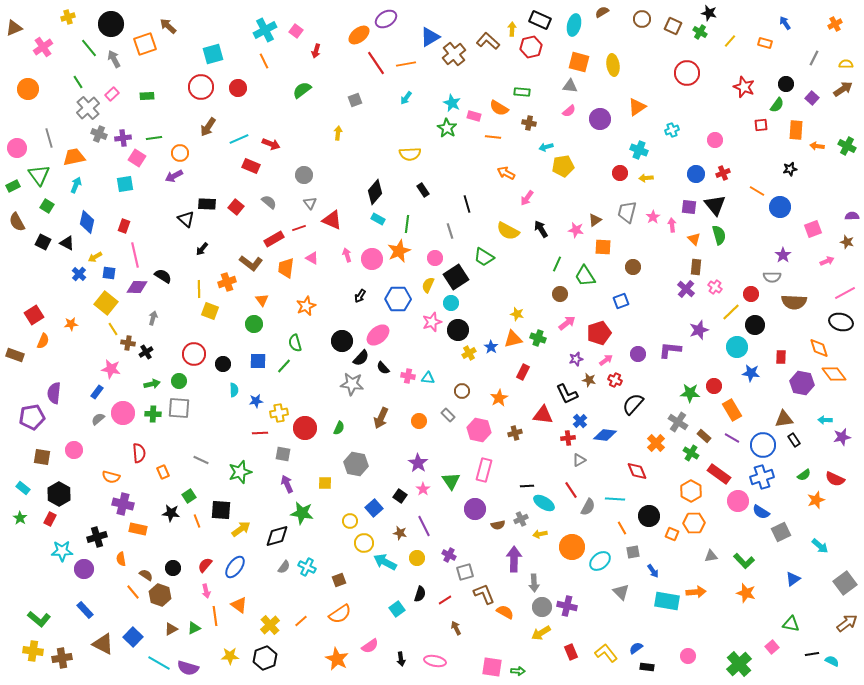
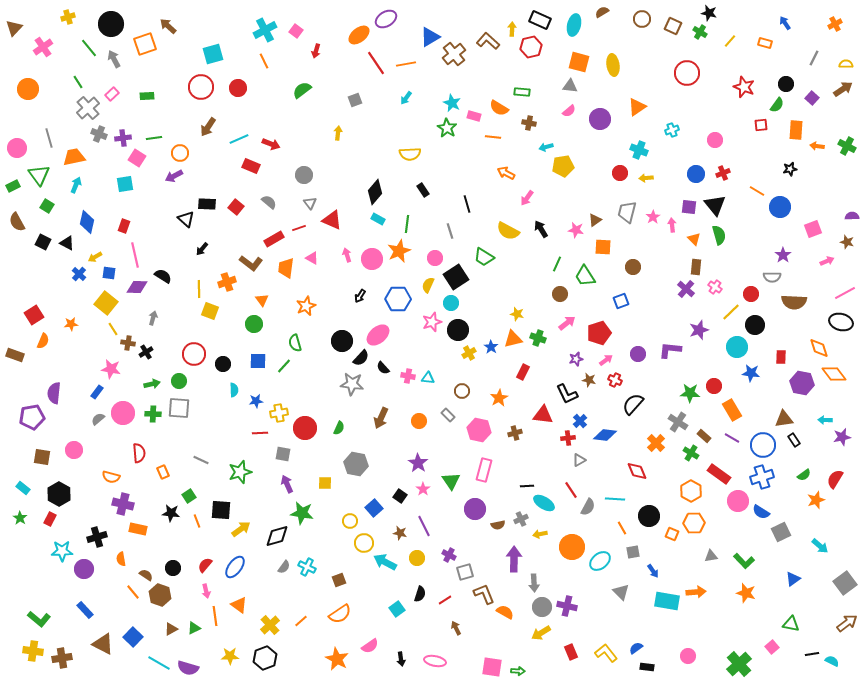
brown triangle at (14, 28): rotated 24 degrees counterclockwise
red semicircle at (835, 479): rotated 96 degrees clockwise
